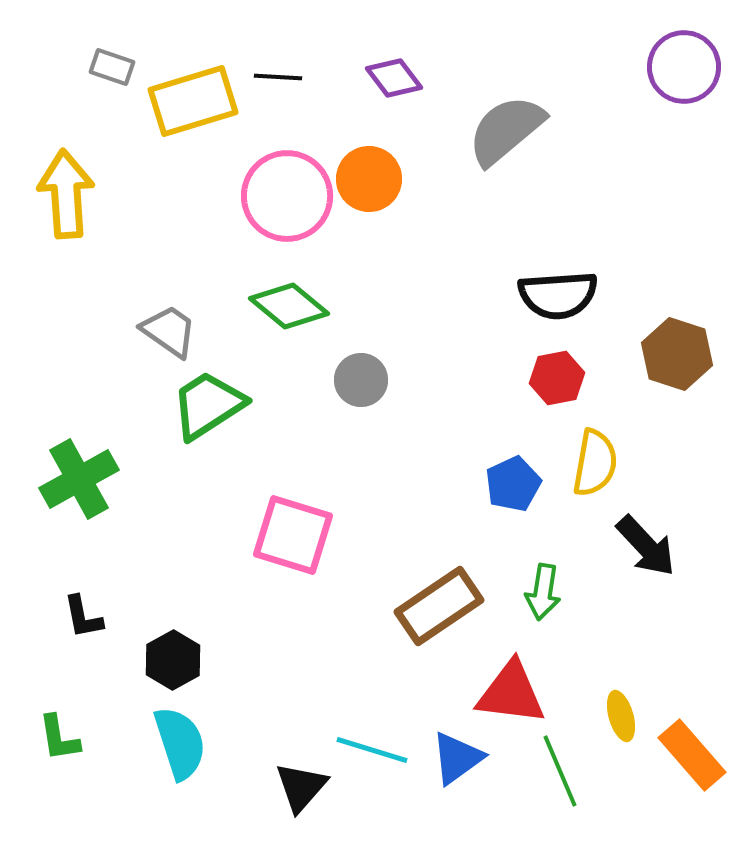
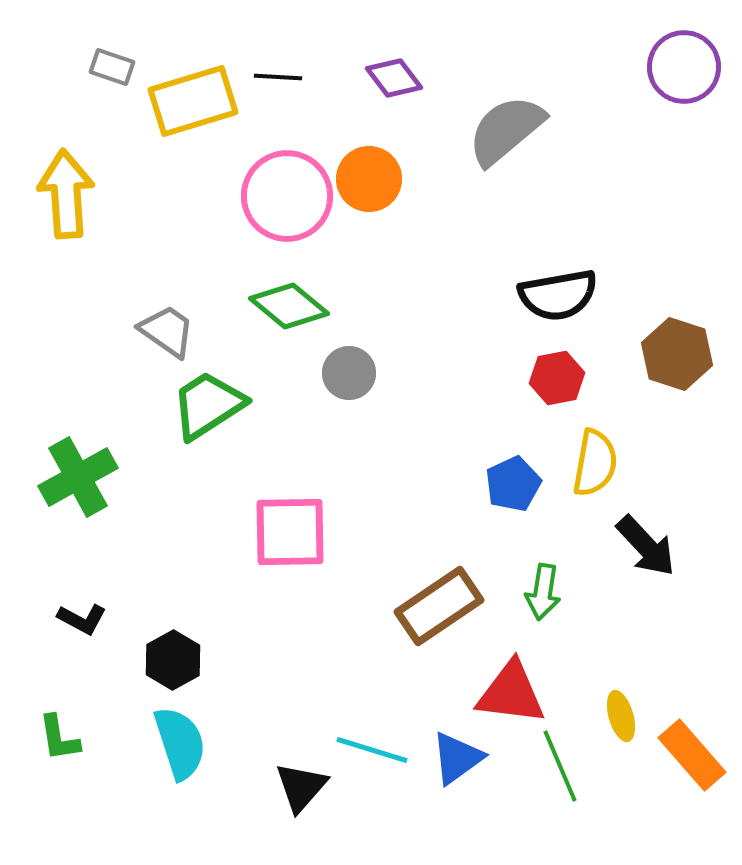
black semicircle: rotated 6 degrees counterclockwise
gray trapezoid: moved 2 px left
gray circle: moved 12 px left, 7 px up
green cross: moved 1 px left, 2 px up
pink square: moved 3 px left, 3 px up; rotated 18 degrees counterclockwise
black L-shape: moved 1 px left, 2 px down; rotated 51 degrees counterclockwise
green line: moved 5 px up
